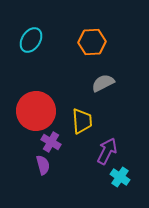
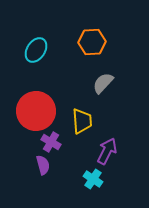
cyan ellipse: moved 5 px right, 10 px down
gray semicircle: rotated 20 degrees counterclockwise
cyan cross: moved 27 px left, 2 px down
